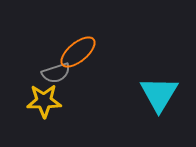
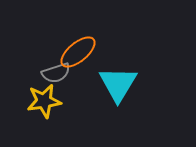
cyan triangle: moved 41 px left, 10 px up
yellow star: rotated 8 degrees counterclockwise
